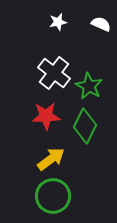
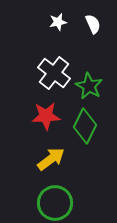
white semicircle: moved 8 px left; rotated 42 degrees clockwise
green circle: moved 2 px right, 7 px down
